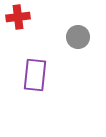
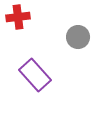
purple rectangle: rotated 48 degrees counterclockwise
